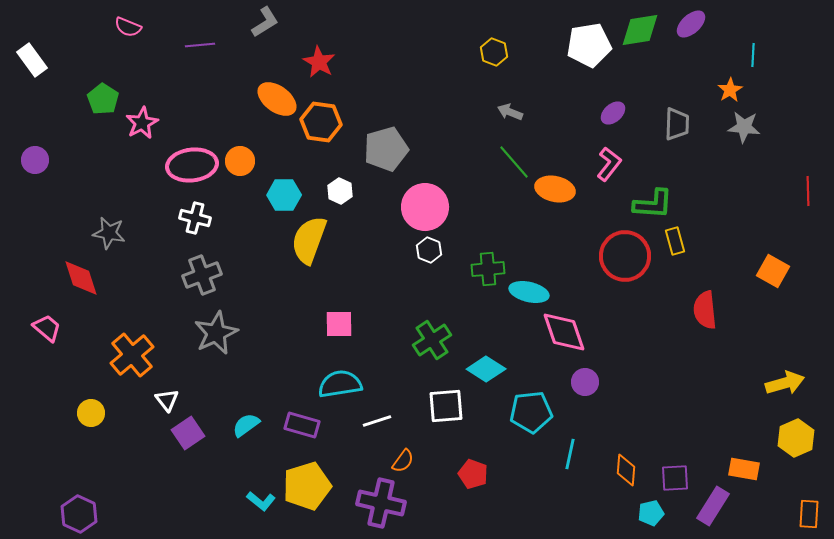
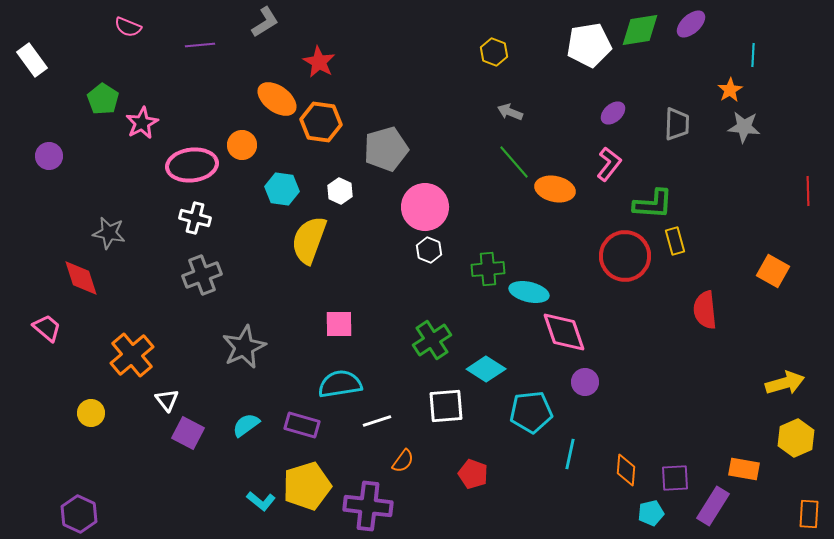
purple circle at (35, 160): moved 14 px right, 4 px up
orange circle at (240, 161): moved 2 px right, 16 px up
cyan hexagon at (284, 195): moved 2 px left, 6 px up; rotated 8 degrees clockwise
gray star at (216, 333): moved 28 px right, 14 px down
purple square at (188, 433): rotated 28 degrees counterclockwise
purple cross at (381, 503): moved 13 px left, 3 px down; rotated 6 degrees counterclockwise
